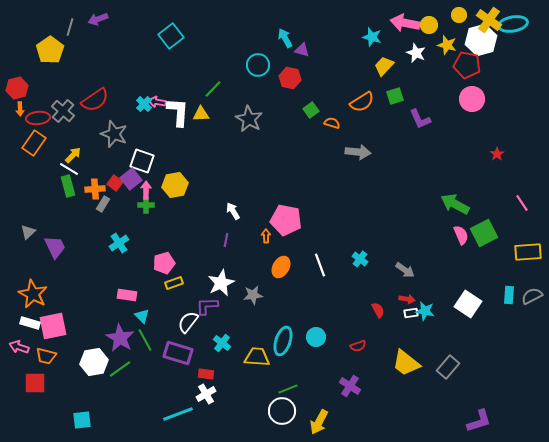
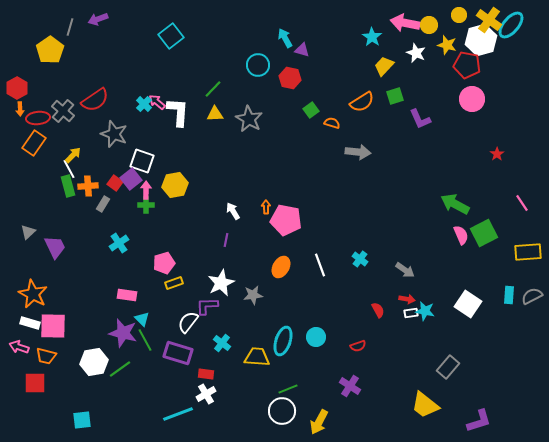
cyan ellipse at (513, 24): moved 2 px left, 1 px down; rotated 40 degrees counterclockwise
cyan star at (372, 37): rotated 18 degrees clockwise
red hexagon at (17, 88): rotated 15 degrees counterclockwise
pink arrow at (157, 102): rotated 30 degrees clockwise
yellow triangle at (201, 114): moved 14 px right
white line at (69, 169): rotated 30 degrees clockwise
orange cross at (95, 189): moved 7 px left, 3 px up
orange arrow at (266, 236): moved 29 px up
cyan triangle at (142, 316): moved 3 px down
pink square at (53, 326): rotated 12 degrees clockwise
purple star at (120, 338): moved 3 px right, 5 px up; rotated 16 degrees counterclockwise
yellow trapezoid at (406, 363): moved 19 px right, 42 px down
